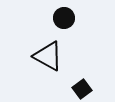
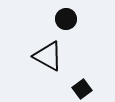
black circle: moved 2 px right, 1 px down
